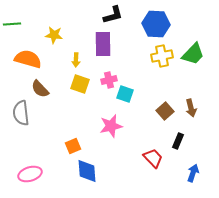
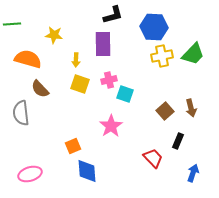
blue hexagon: moved 2 px left, 3 px down
pink star: rotated 20 degrees counterclockwise
